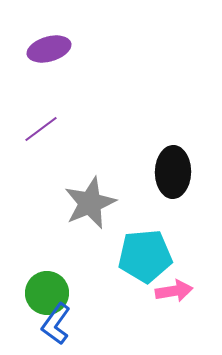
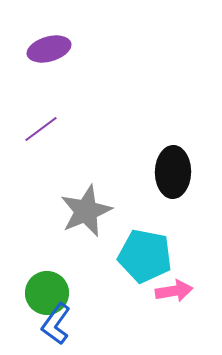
gray star: moved 4 px left, 8 px down
cyan pentagon: rotated 16 degrees clockwise
